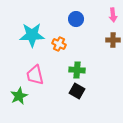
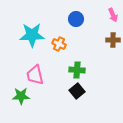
pink arrow: rotated 16 degrees counterclockwise
black square: rotated 21 degrees clockwise
green star: moved 2 px right; rotated 24 degrees clockwise
